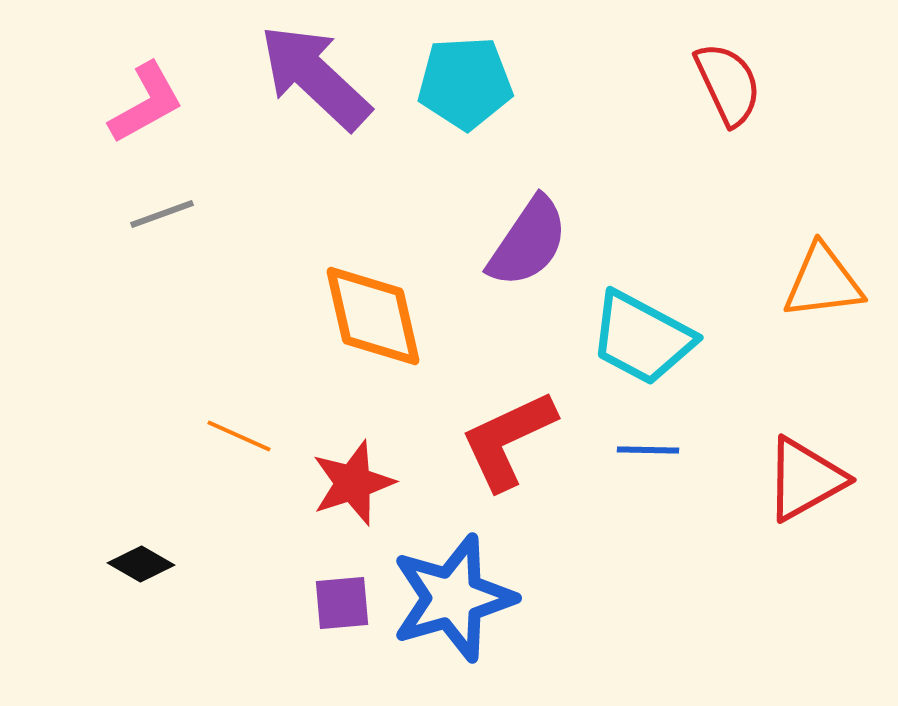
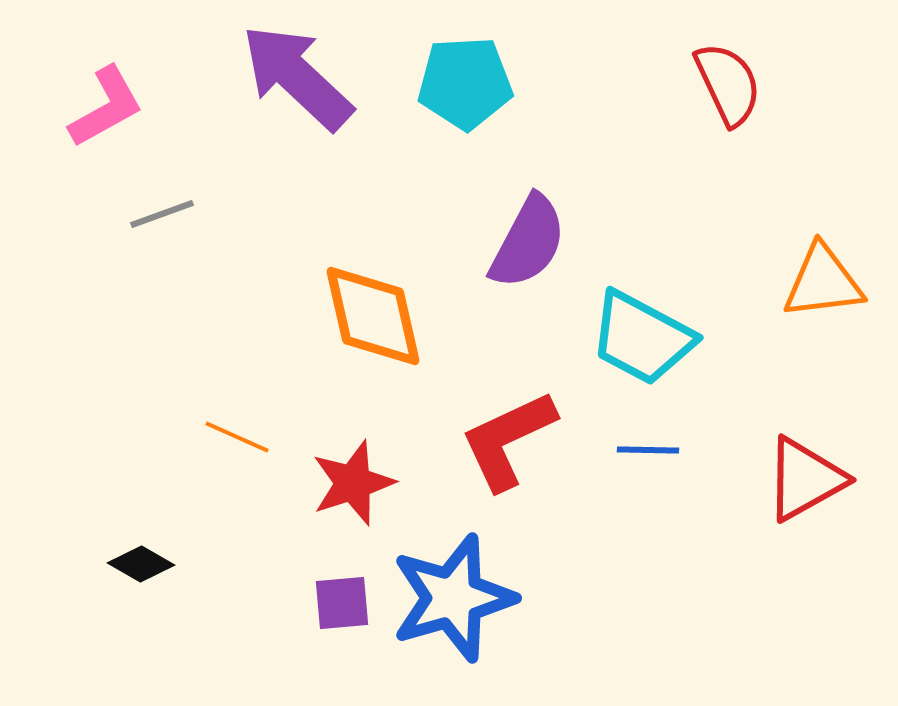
purple arrow: moved 18 px left
pink L-shape: moved 40 px left, 4 px down
purple semicircle: rotated 6 degrees counterclockwise
orange line: moved 2 px left, 1 px down
